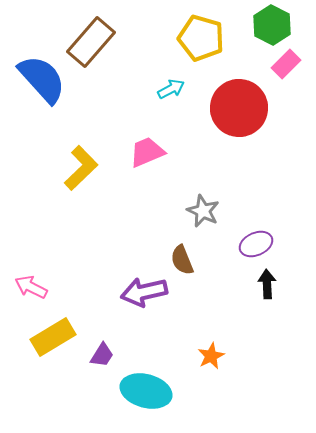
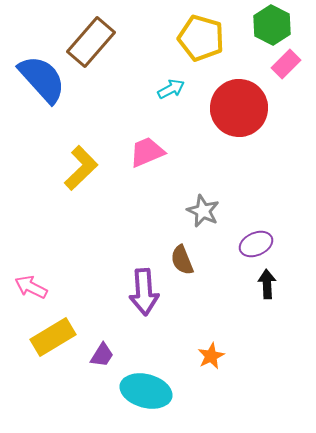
purple arrow: rotated 81 degrees counterclockwise
